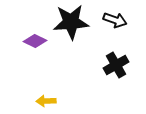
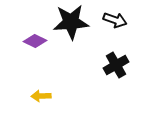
yellow arrow: moved 5 px left, 5 px up
